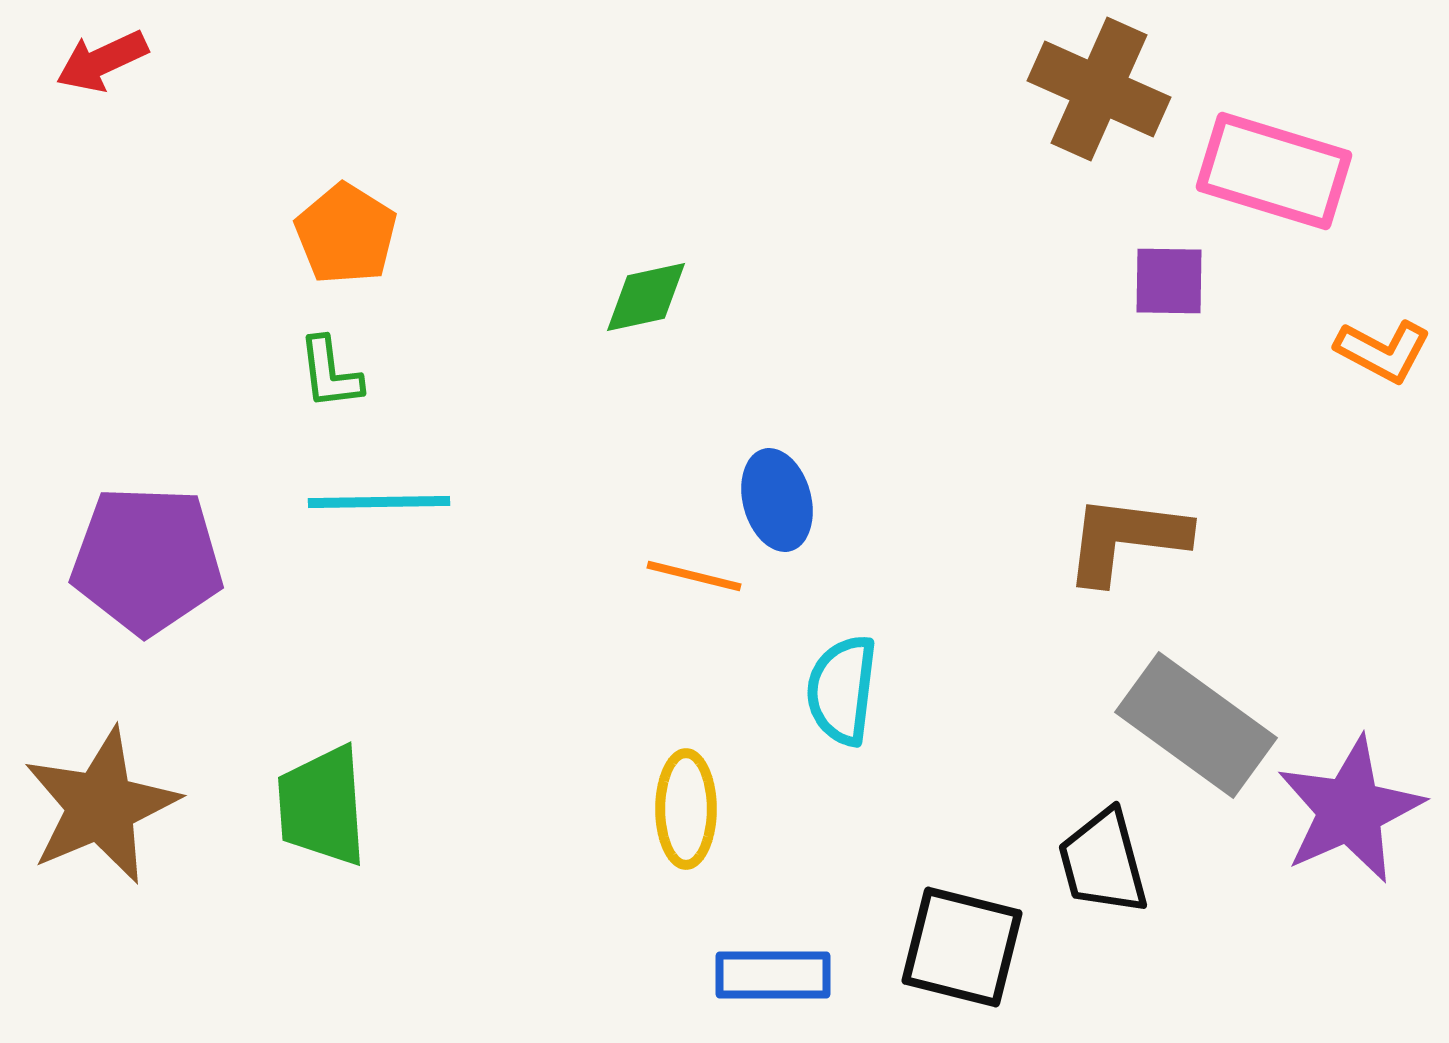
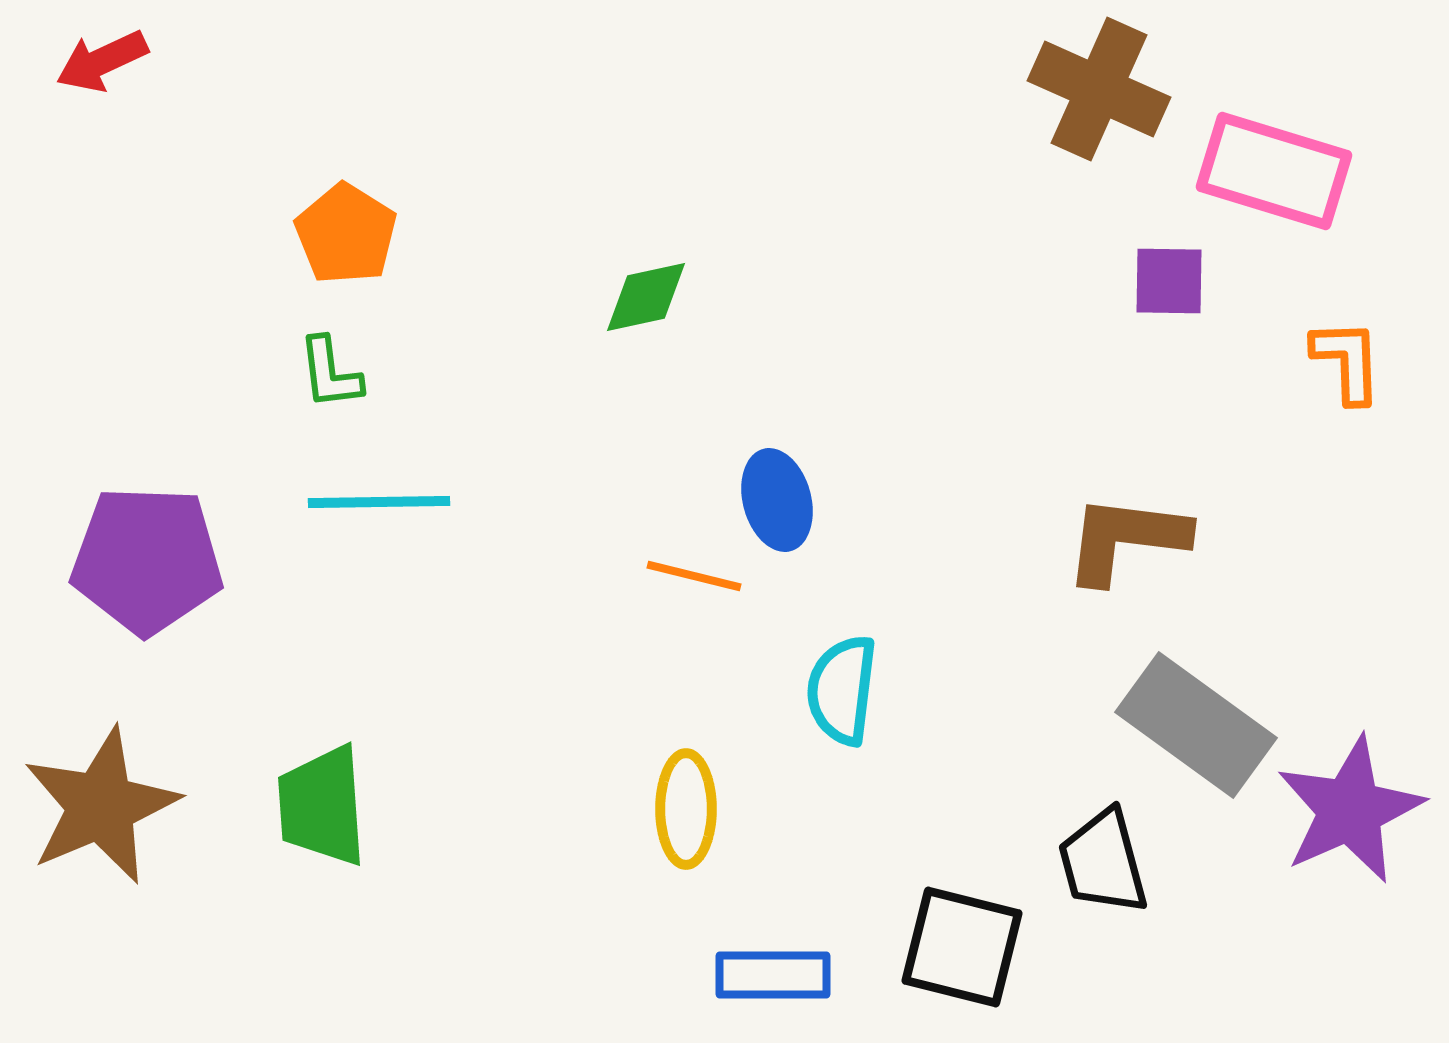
orange L-shape: moved 36 px left, 10 px down; rotated 120 degrees counterclockwise
